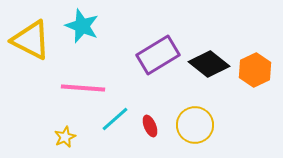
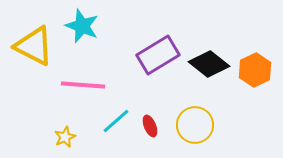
yellow triangle: moved 3 px right, 6 px down
pink line: moved 3 px up
cyan line: moved 1 px right, 2 px down
